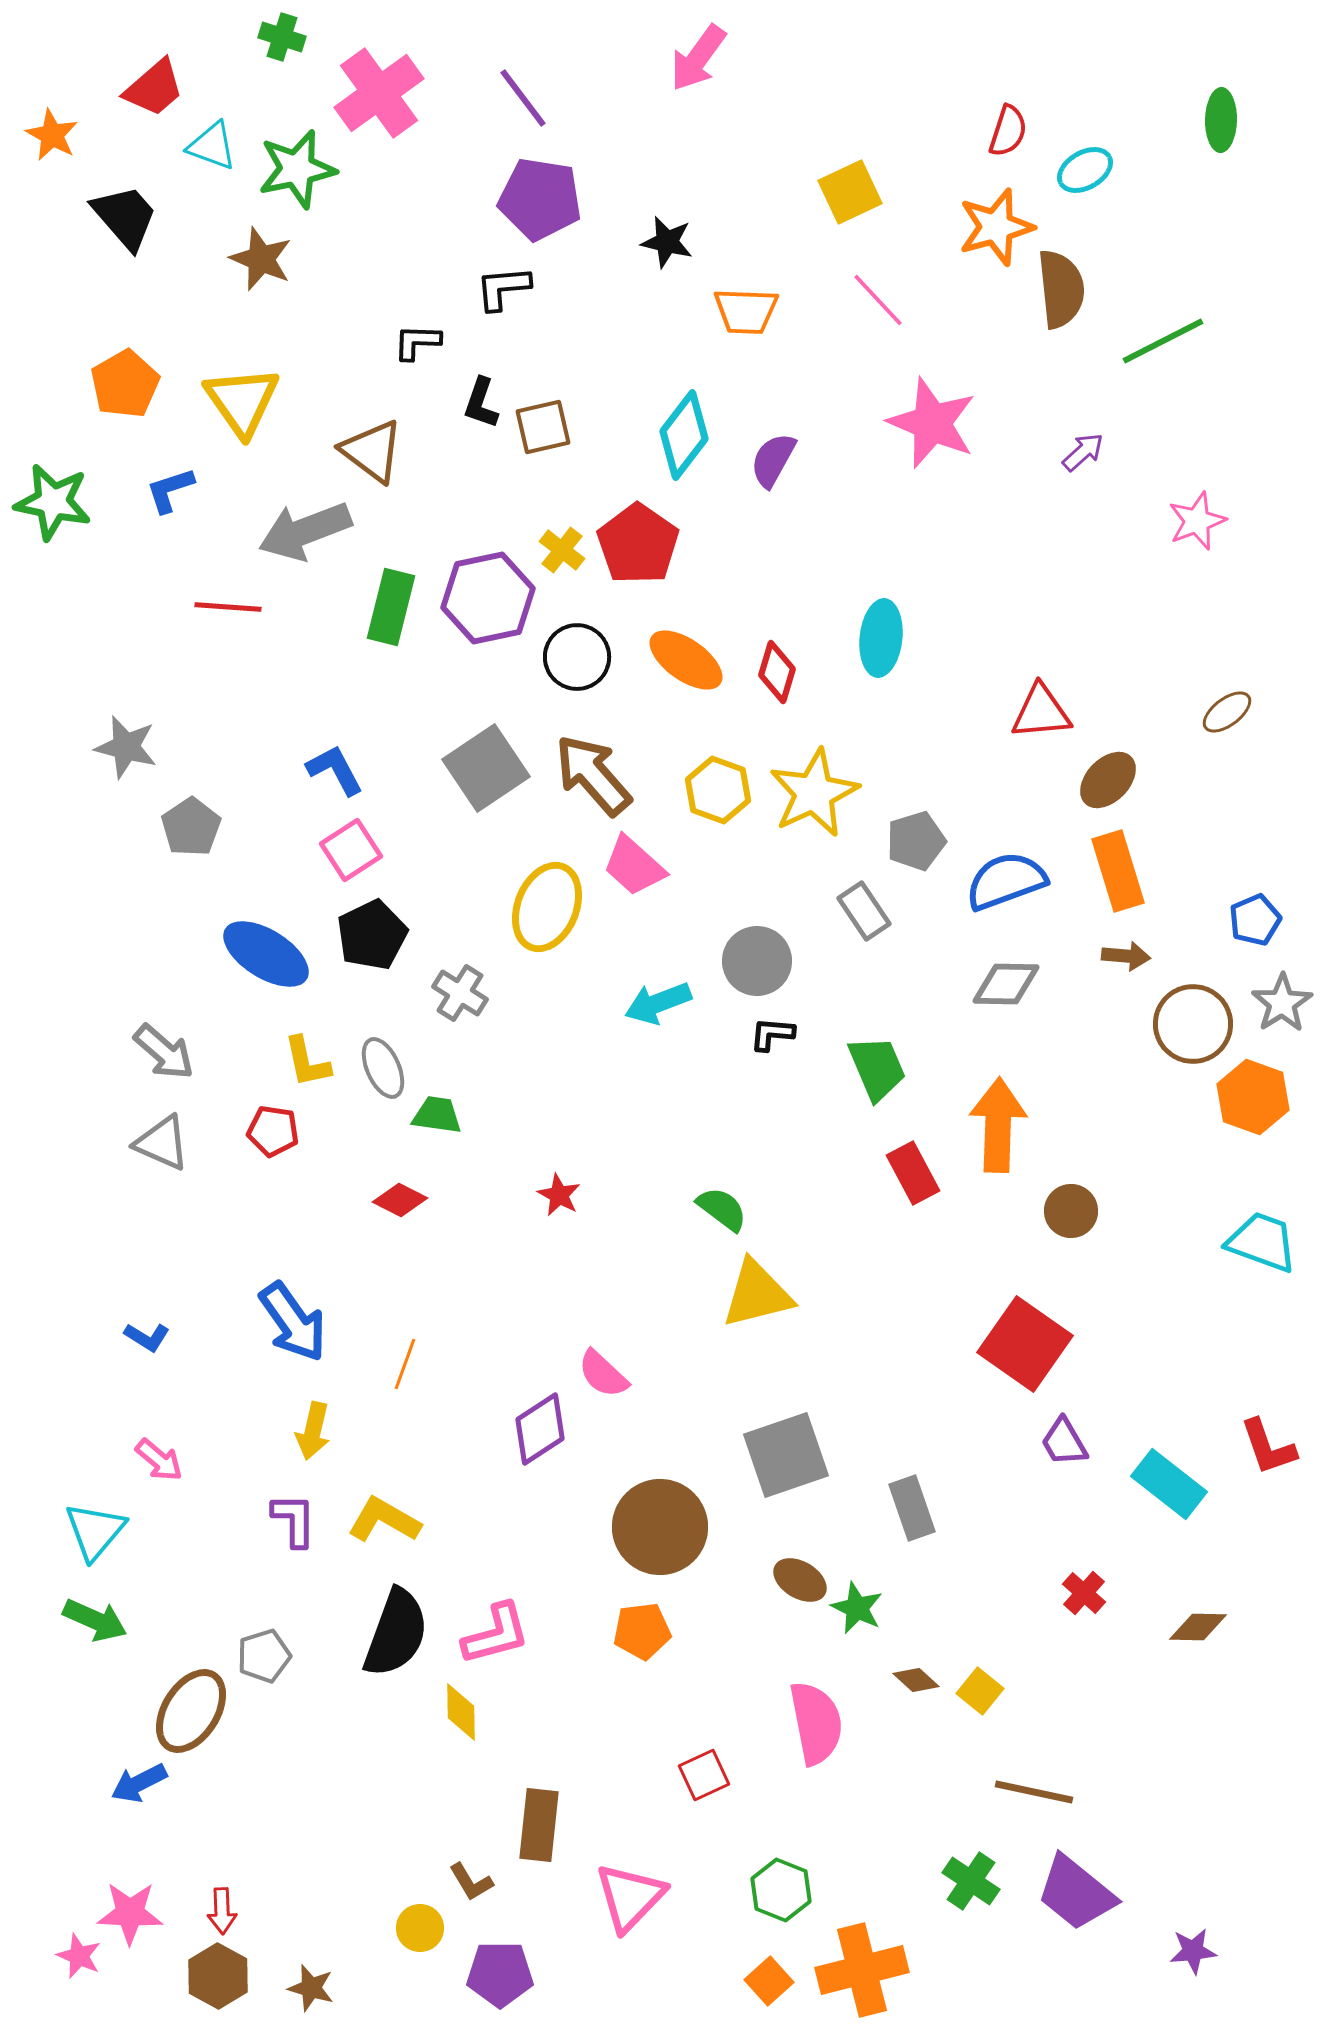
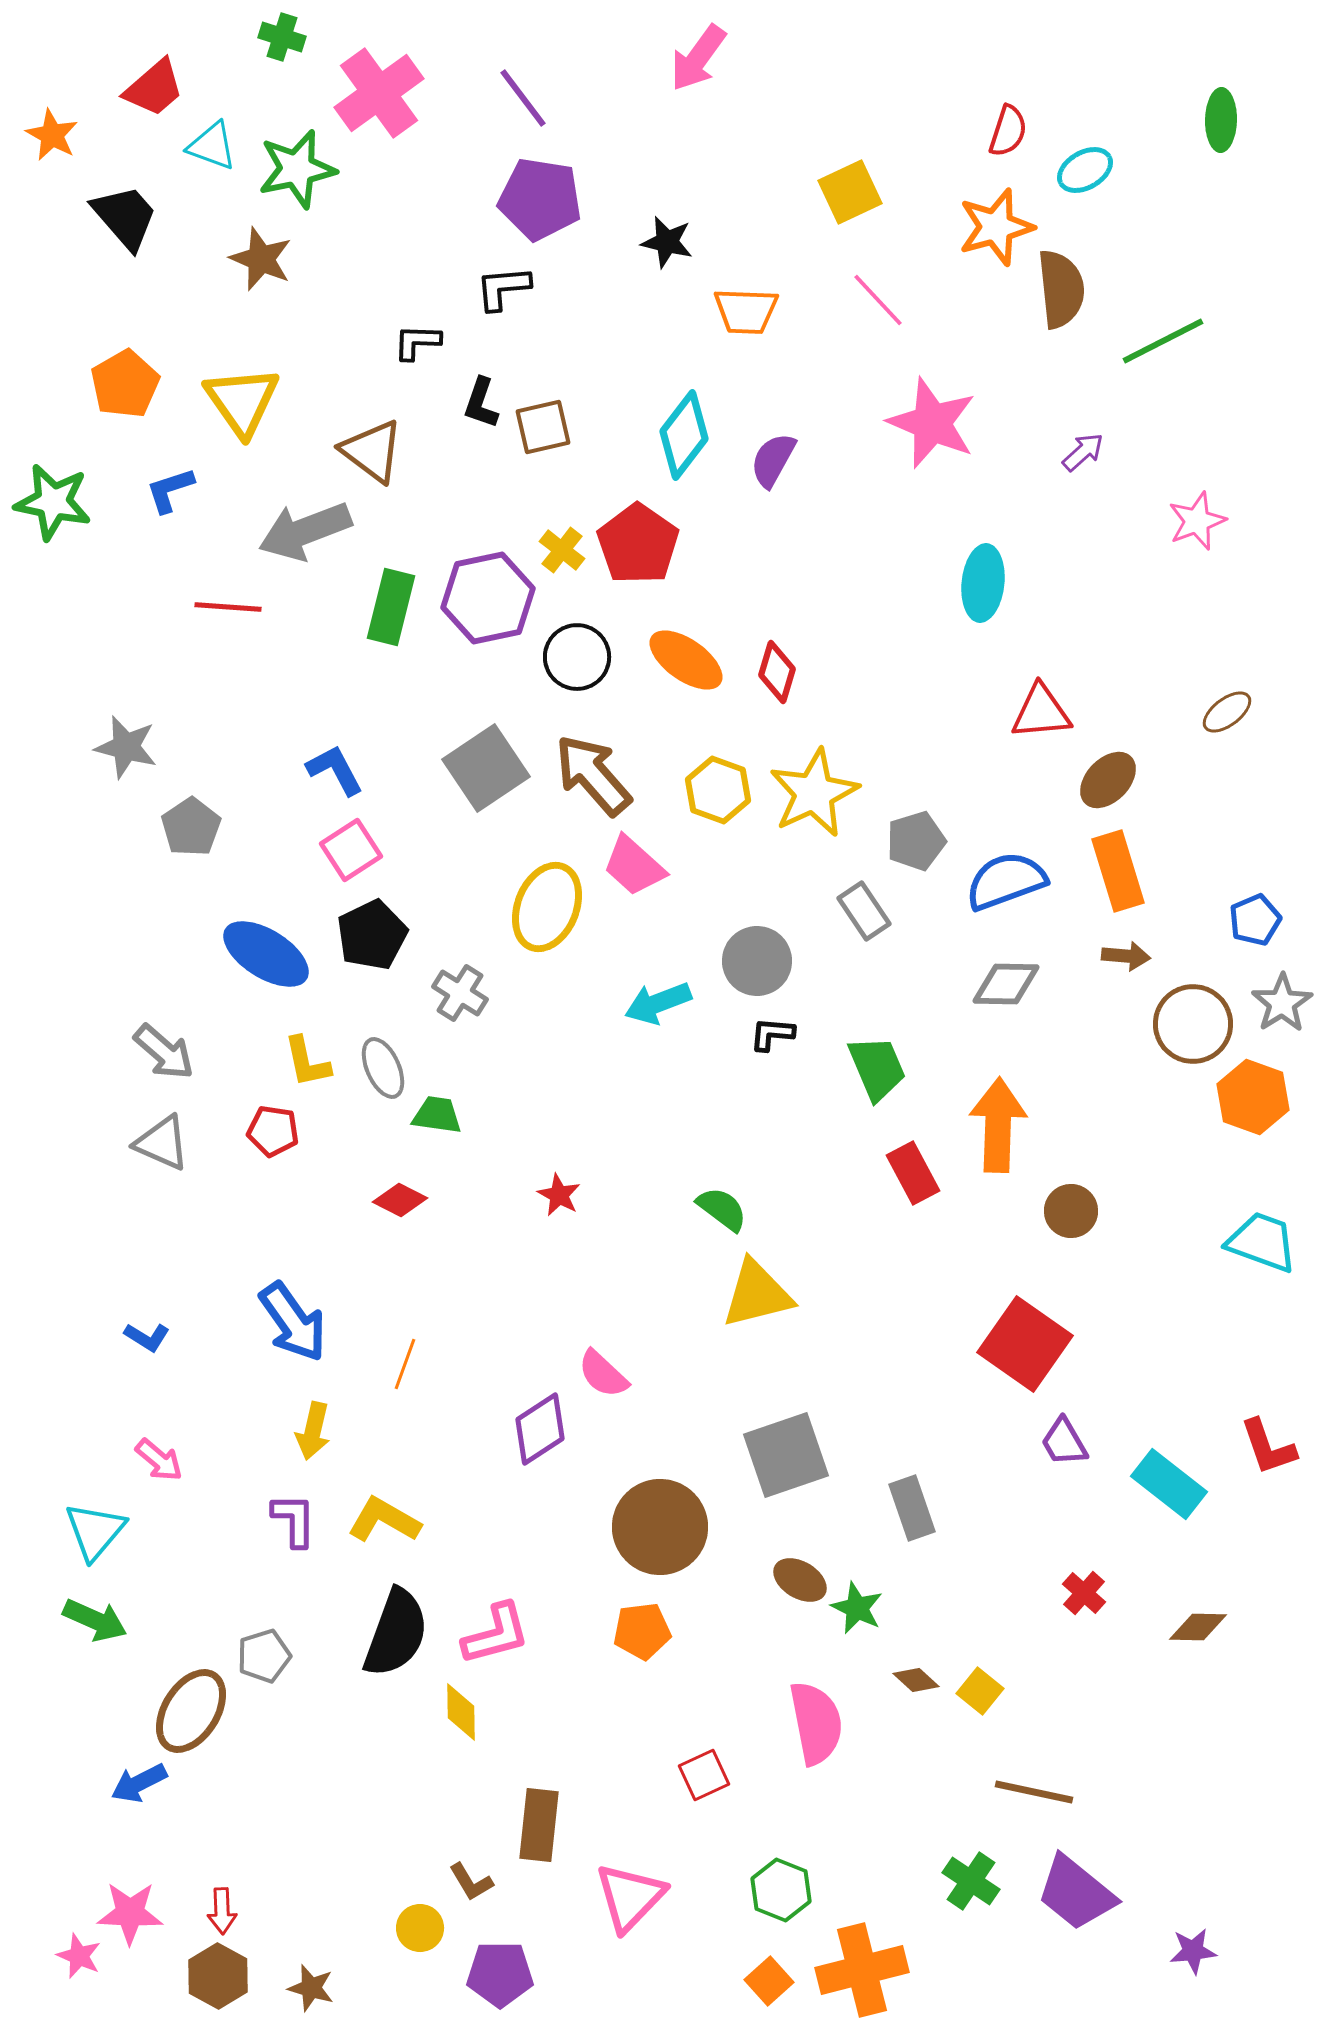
cyan ellipse at (881, 638): moved 102 px right, 55 px up
